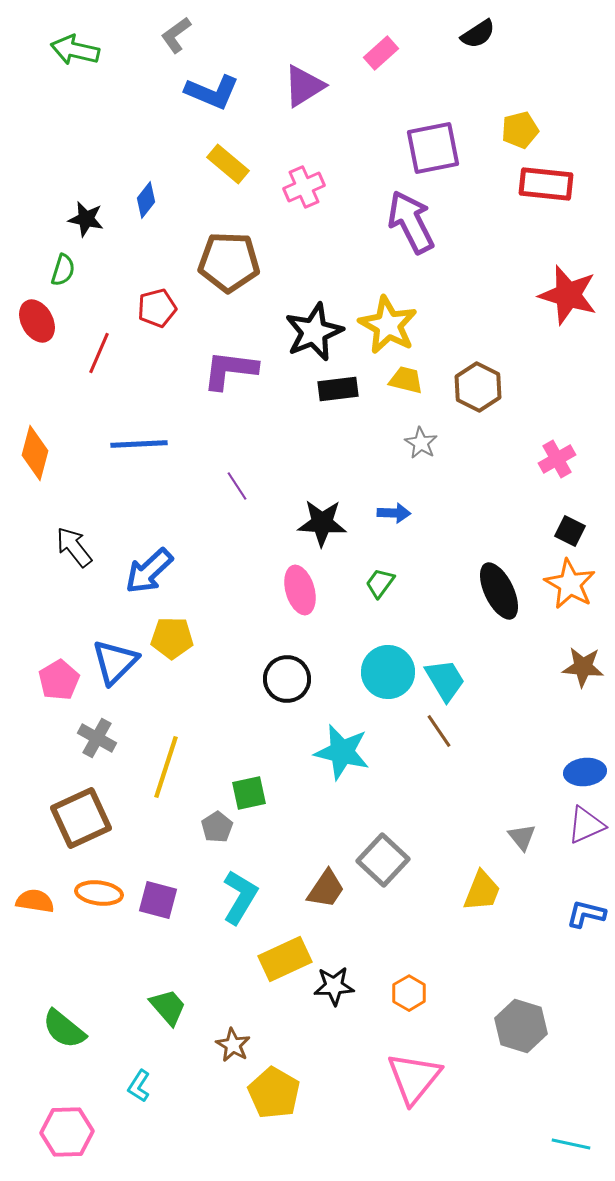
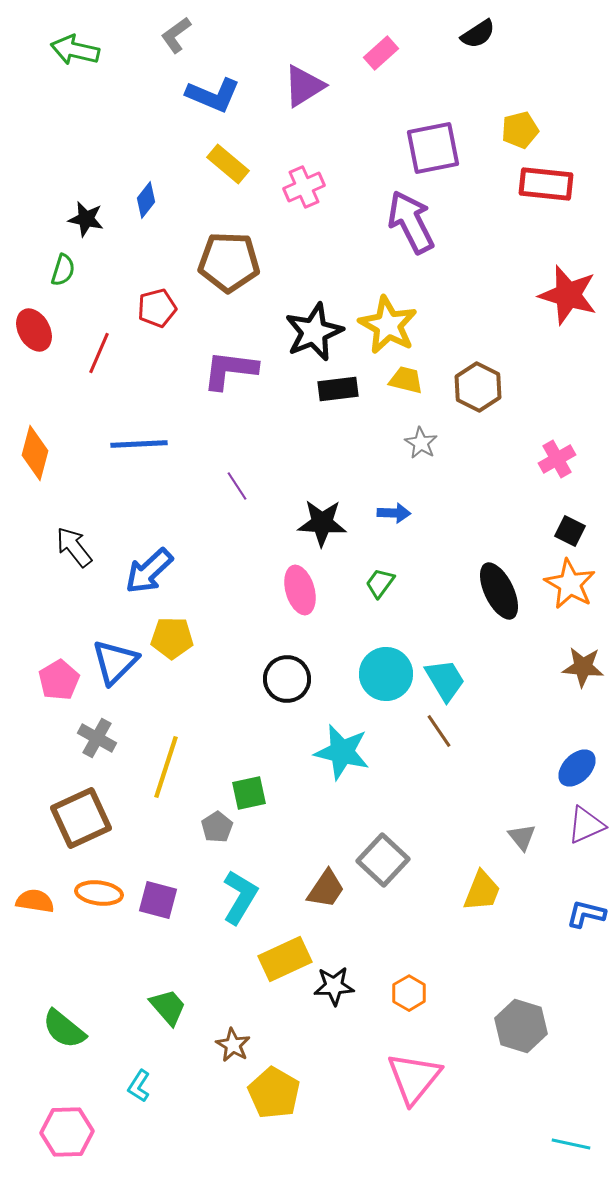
blue L-shape at (212, 92): moved 1 px right, 3 px down
red ellipse at (37, 321): moved 3 px left, 9 px down
cyan circle at (388, 672): moved 2 px left, 2 px down
blue ellipse at (585, 772): moved 8 px left, 4 px up; rotated 39 degrees counterclockwise
